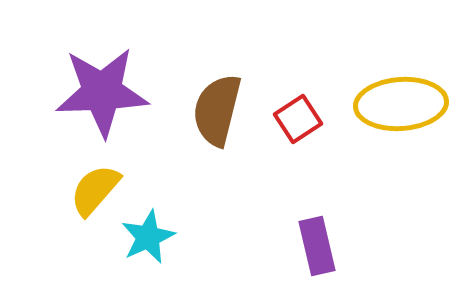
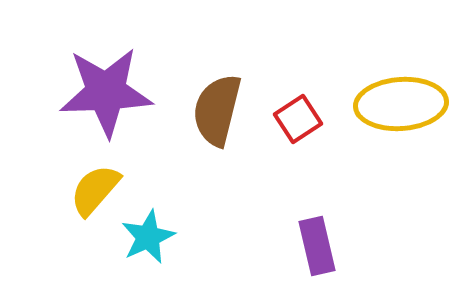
purple star: moved 4 px right
